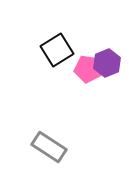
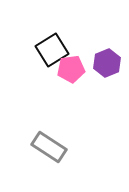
black square: moved 5 px left
pink pentagon: moved 17 px left; rotated 16 degrees counterclockwise
